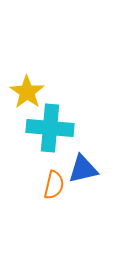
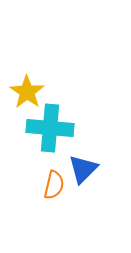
blue triangle: rotated 32 degrees counterclockwise
